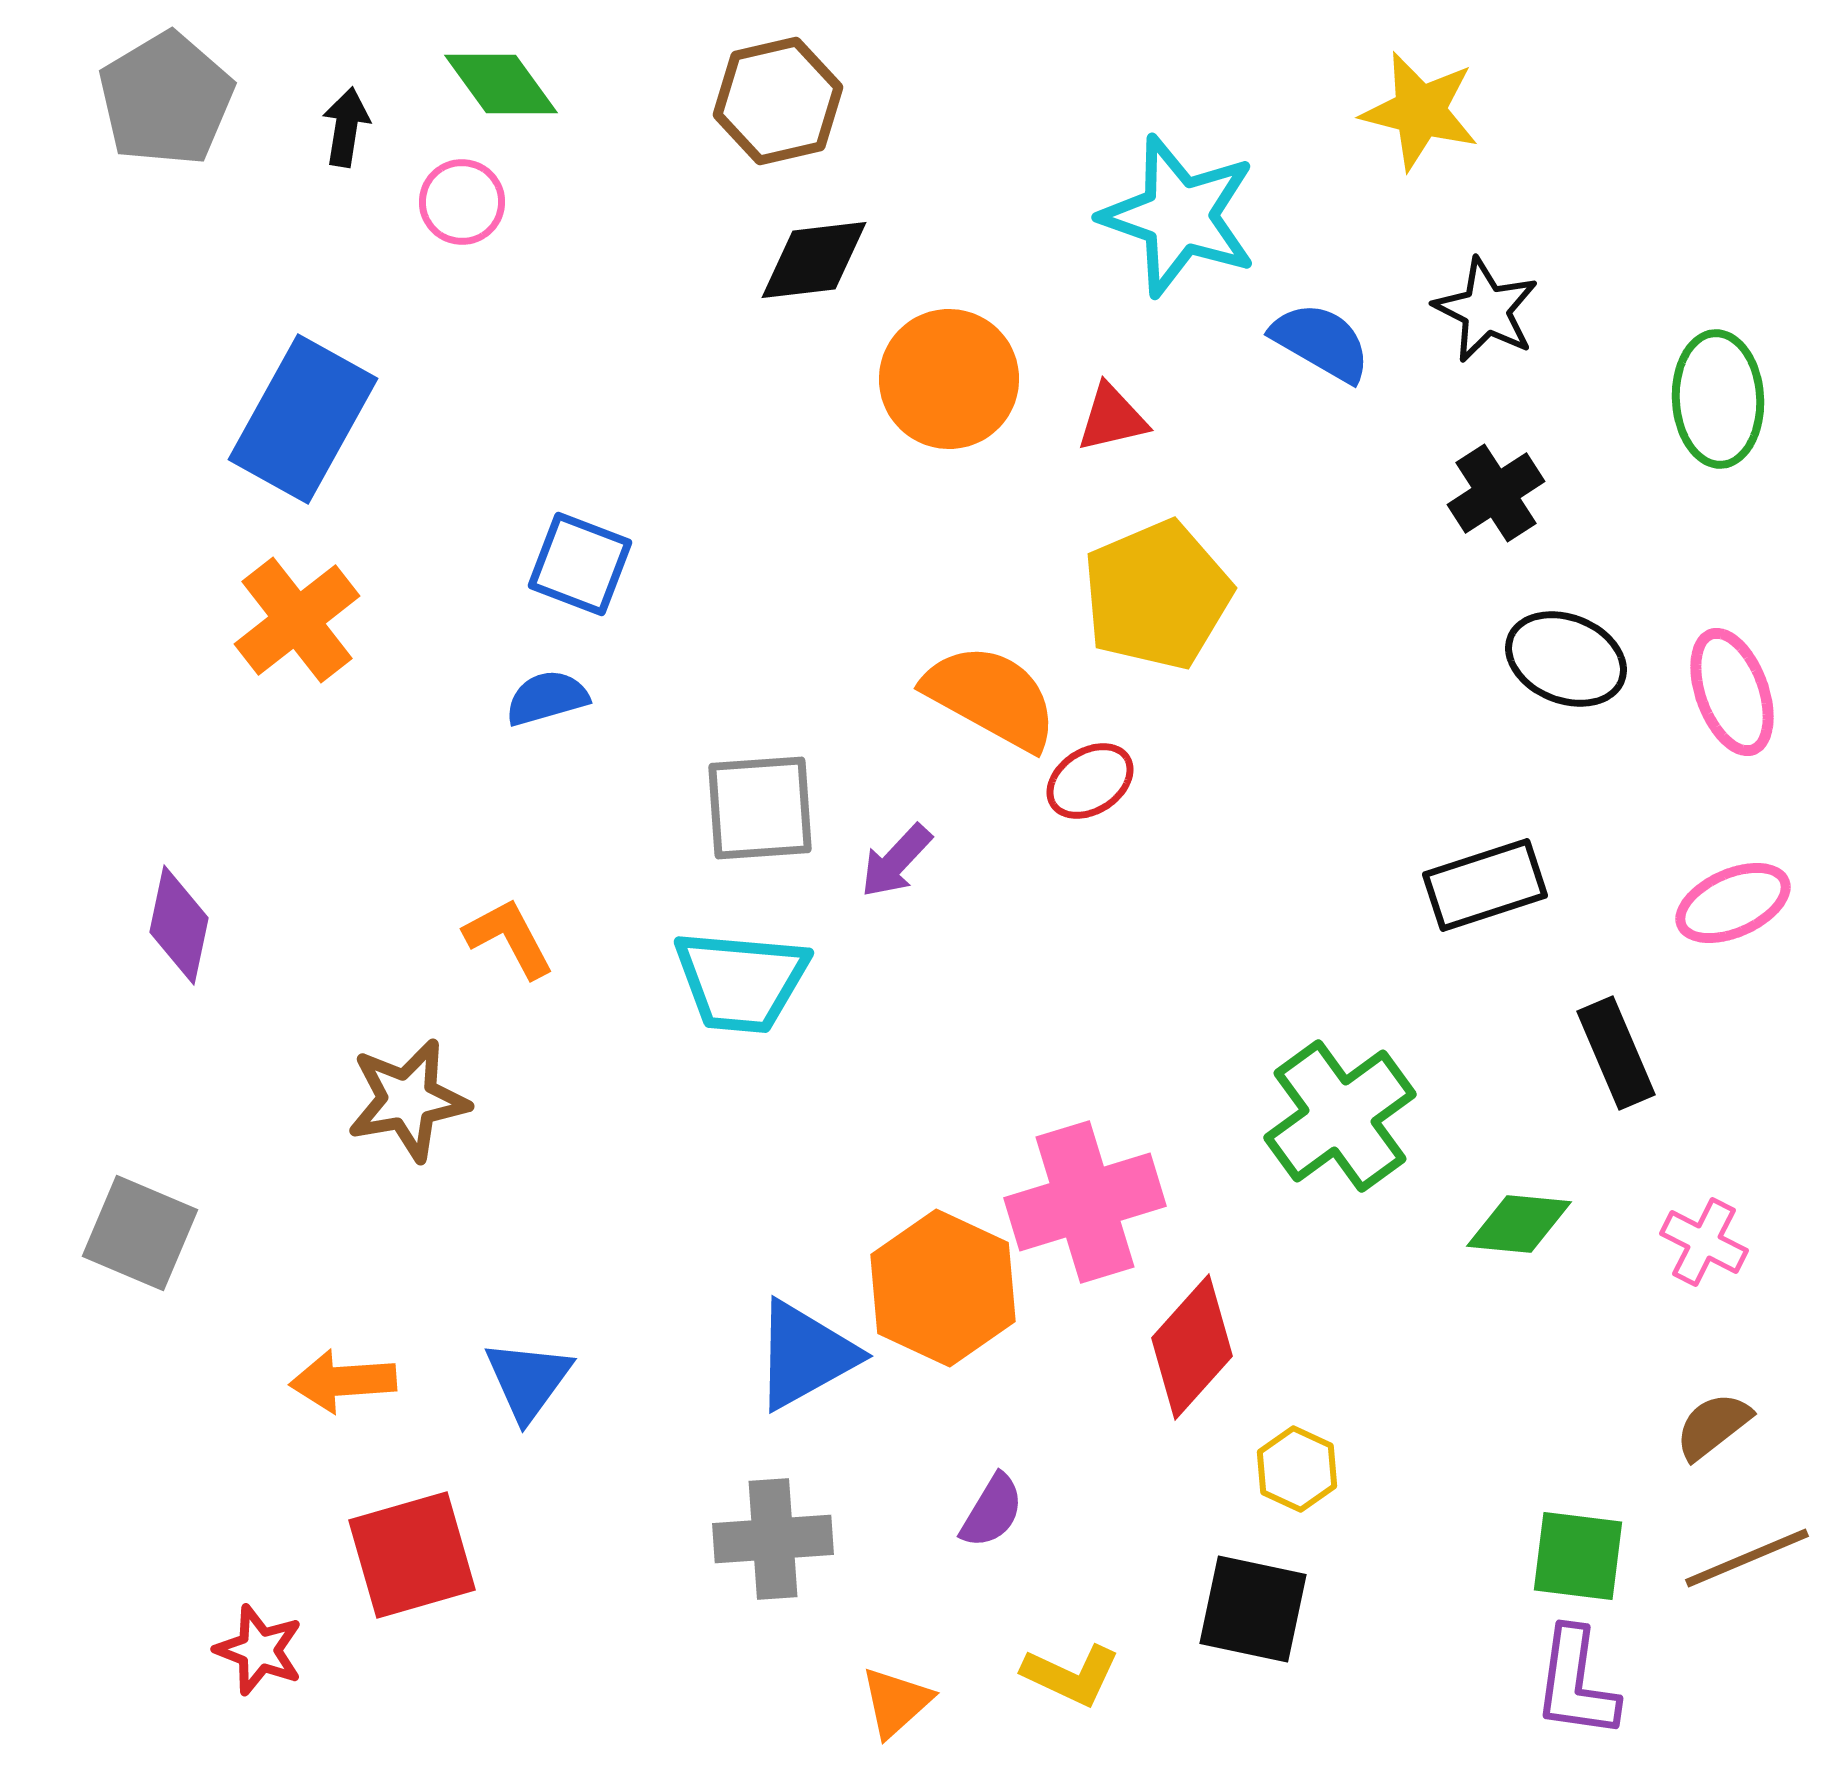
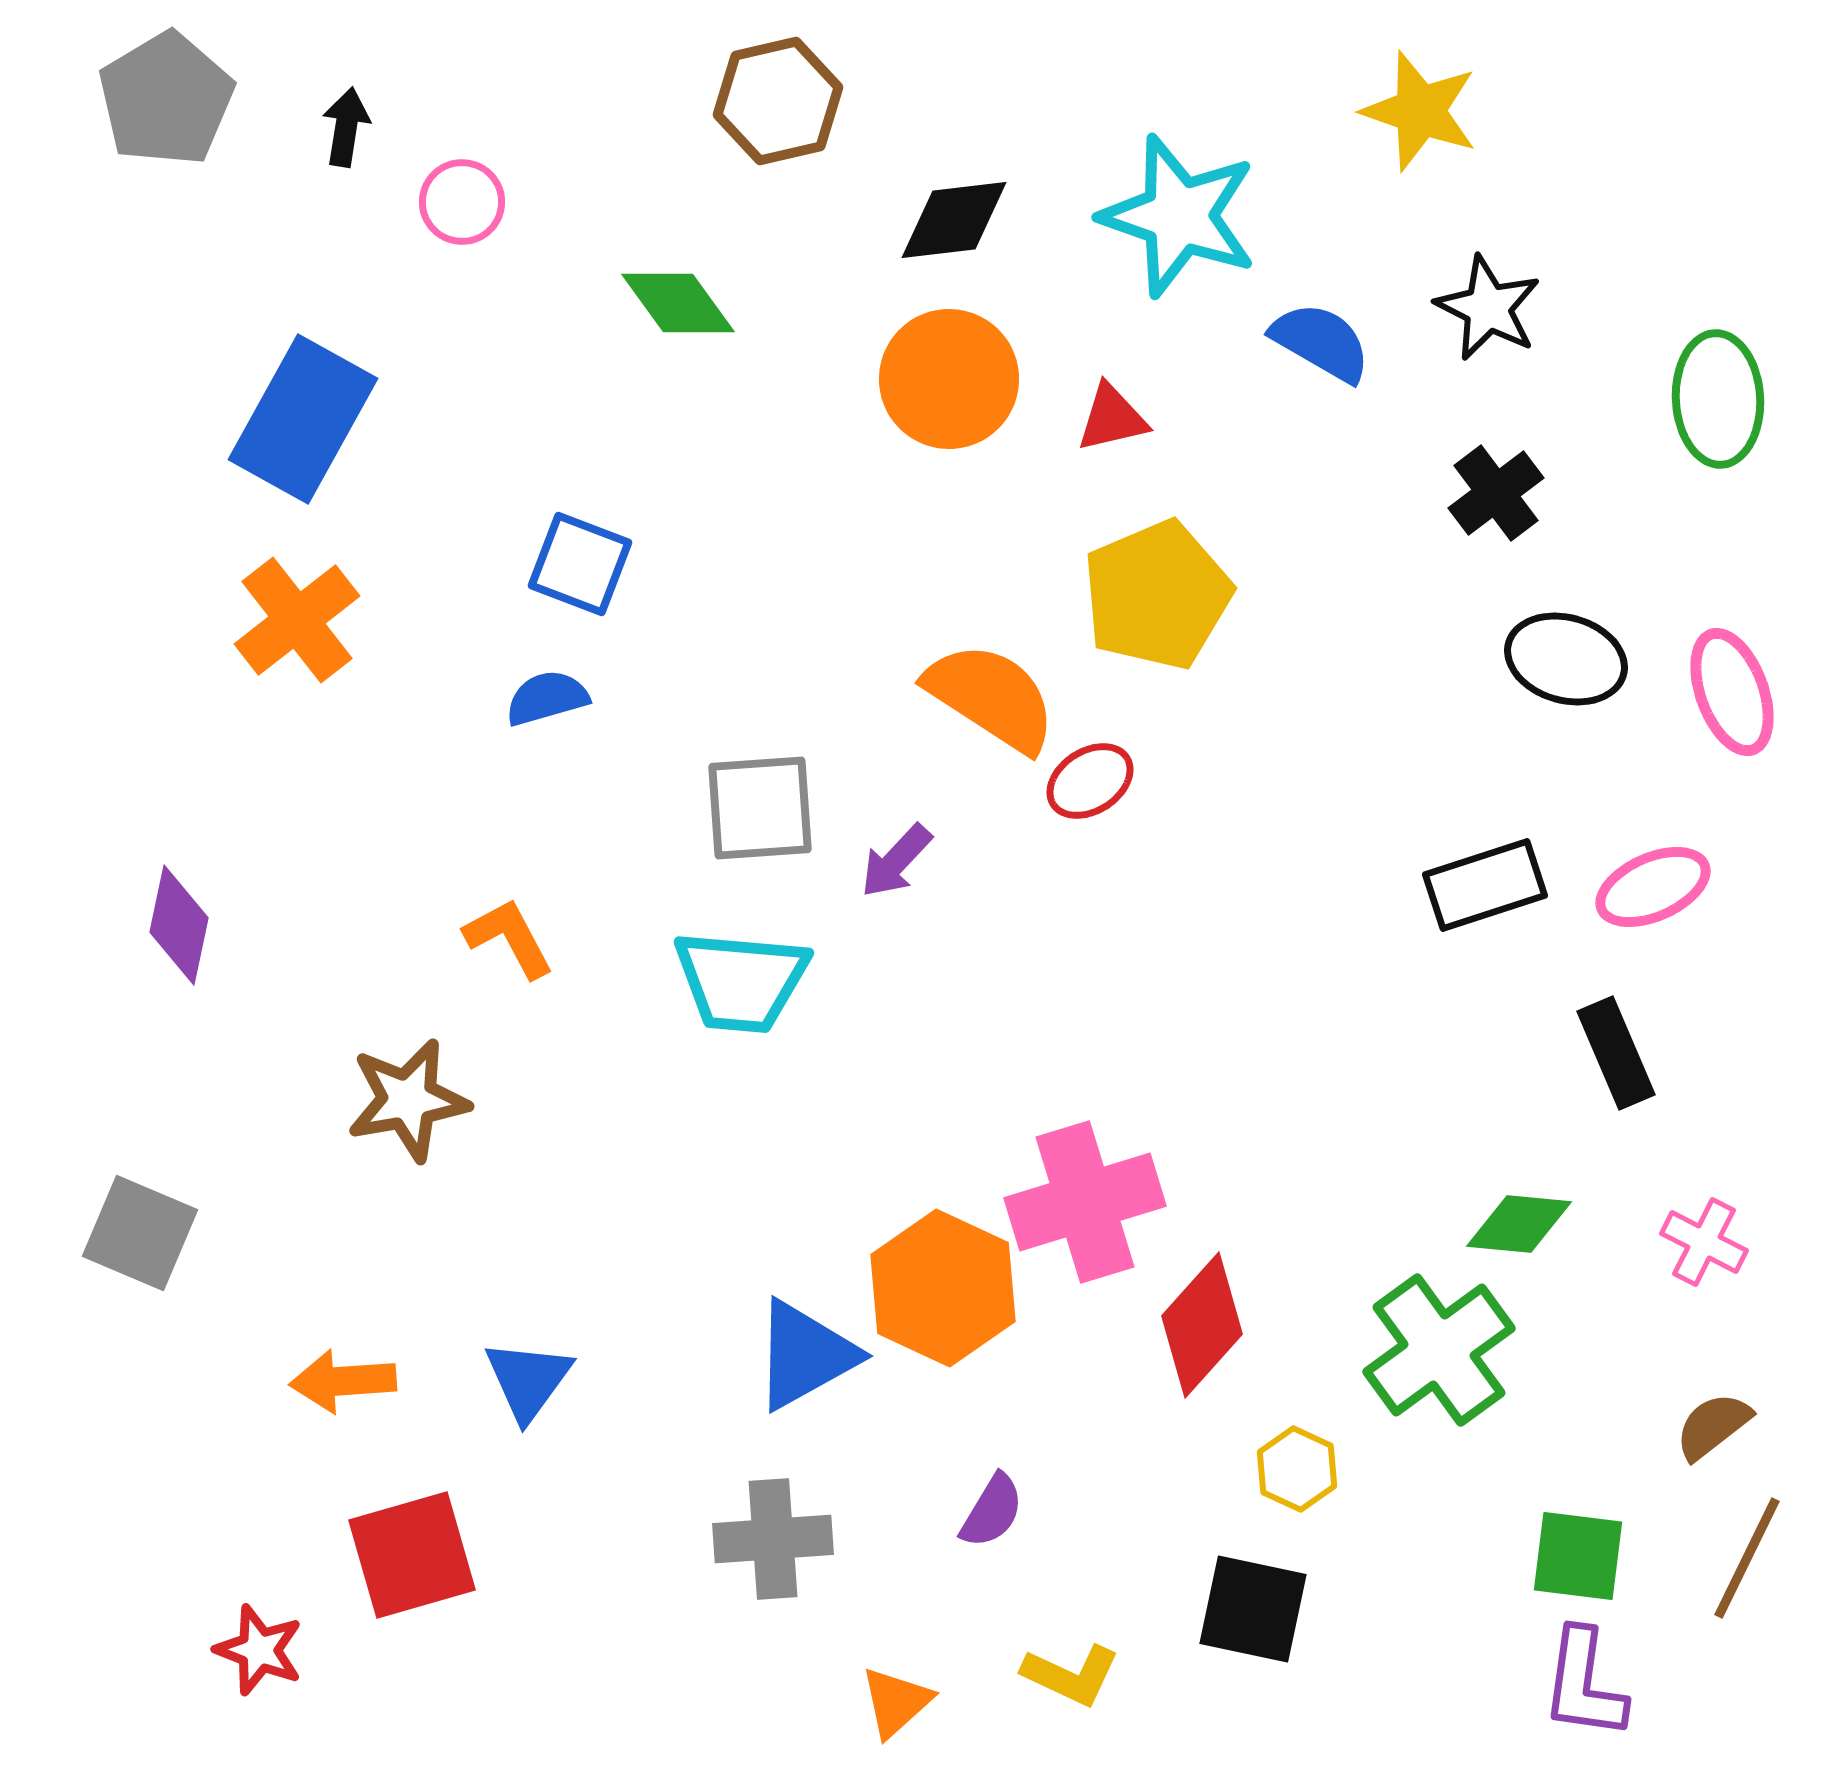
green diamond at (501, 84): moved 177 px right, 219 px down
yellow star at (1420, 111): rotated 5 degrees clockwise
black diamond at (814, 260): moved 140 px right, 40 px up
black star at (1486, 310): moved 2 px right, 2 px up
black cross at (1496, 493): rotated 4 degrees counterclockwise
black ellipse at (1566, 659): rotated 6 degrees counterclockwise
orange semicircle at (991, 697): rotated 4 degrees clockwise
pink ellipse at (1733, 903): moved 80 px left, 16 px up
green cross at (1340, 1116): moved 99 px right, 234 px down
red diamond at (1192, 1347): moved 10 px right, 22 px up
brown line at (1747, 1558): rotated 41 degrees counterclockwise
purple L-shape at (1576, 1683): moved 8 px right, 1 px down
